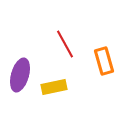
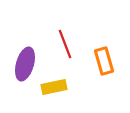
red line: rotated 8 degrees clockwise
purple ellipse: moved 5 px right, 11 px up
